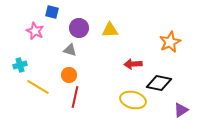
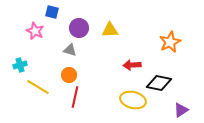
red arrow: moved 1 px left, 1 px down
